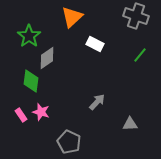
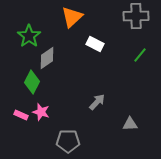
gray cross: rotated 20 degrees counterclockwise
green diamond: moved 1 px right, 1 px down; rotated 20 degrees clockwise
pink rectangle: rotated 32 degrees counterclockwise
gray pentagon: moved 1 px left, 1 px up; rotated 25 degrees counterclockwise
